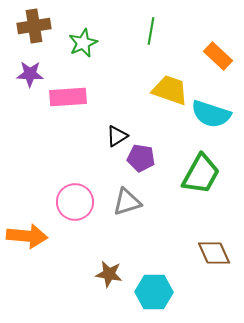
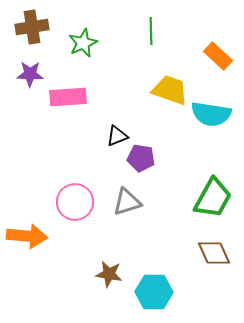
brown cross: moved 2 px left, 1 px down
green line: rotated 12 degrees counterclockwise
cyan semicircle: rotated 9 degrees counterclockwise
black triangle: rotated 10 degrees clockwise
green trapezoid: moved 12 px right, 24 px down
